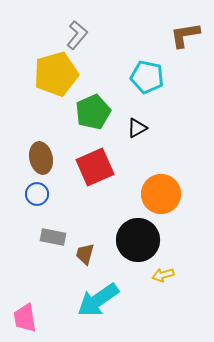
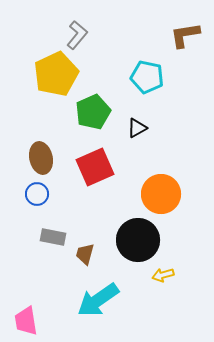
yellow pentagon: rotated 9 degrees counterclockwise
pink trapezoid: moved 1 px right, 3 px down
